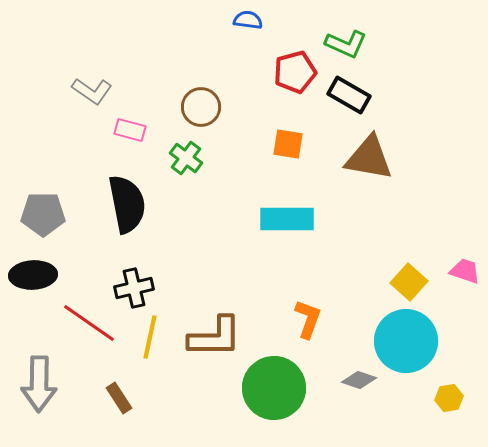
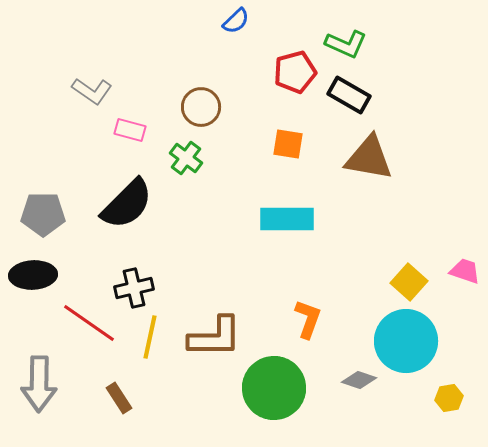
blue semicircle: moved 12 px left, 1 px down; rotated 128 degrees clockwise
black semicircle: rotated 56 degrees clockwise
